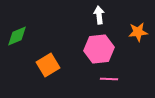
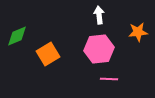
orange square: moved 11 px up
